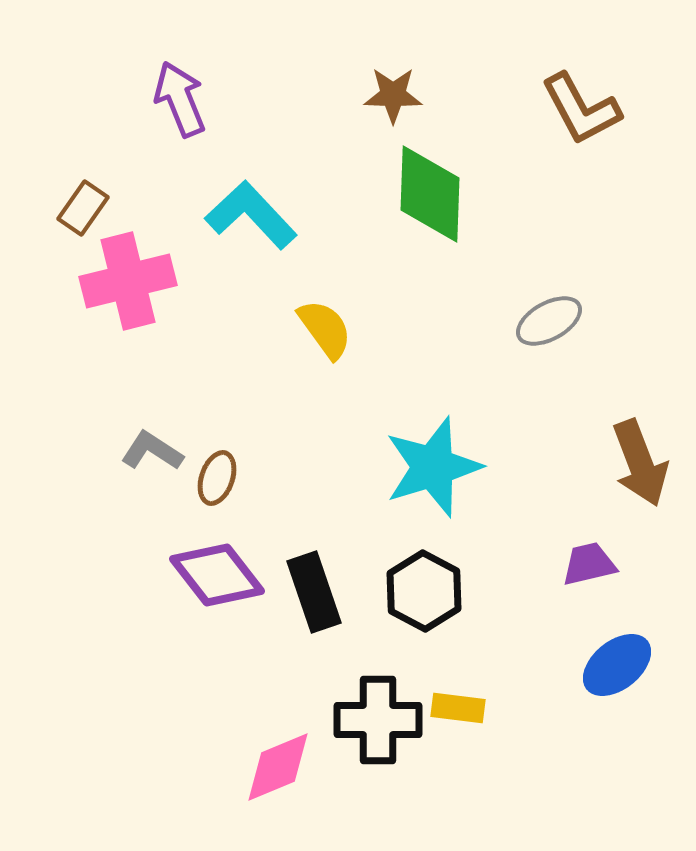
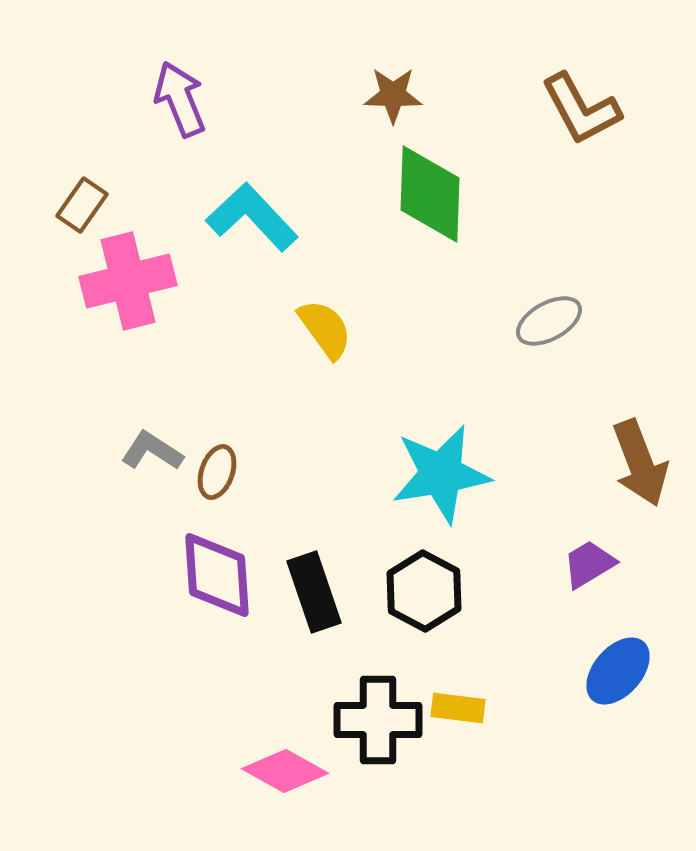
brown rectangle: moved 1 px left, 3 px up
cyan L-shape: moved 1 px right, 2 px down
cyan star: moved 8 px right, 7 px down; rotated 8 degrees clockwise
brown ellipse: moved 6 px up
purple trapezoid: rotated 18 degrees counterclockwise
purple diamond: rotated 34 degrees clockwise
blue ellipse: moved 1 px right, 6 px down; rotated 10 degrees counterclockwise
pink diamond: moved 7 px right, 4 px down; rotated 52 degrees clockwise
